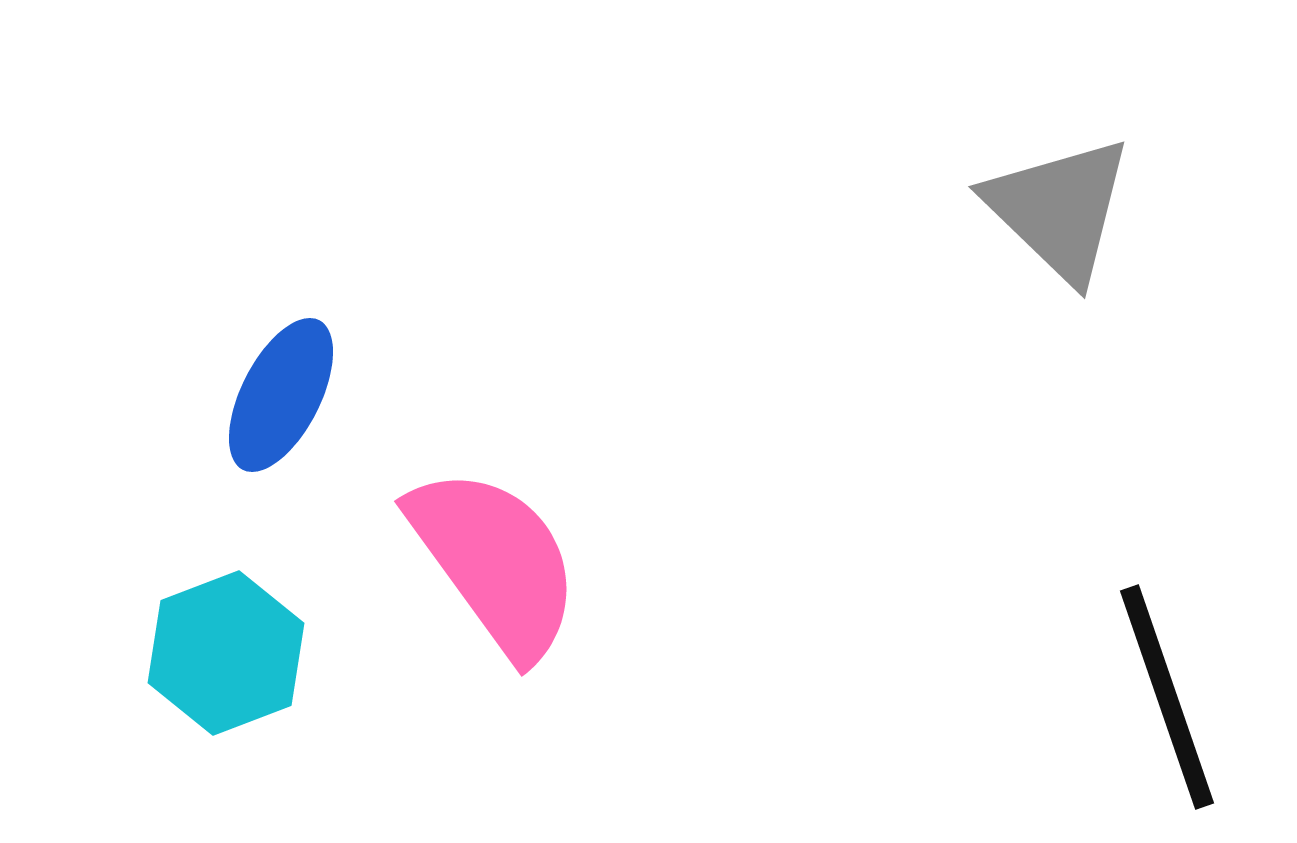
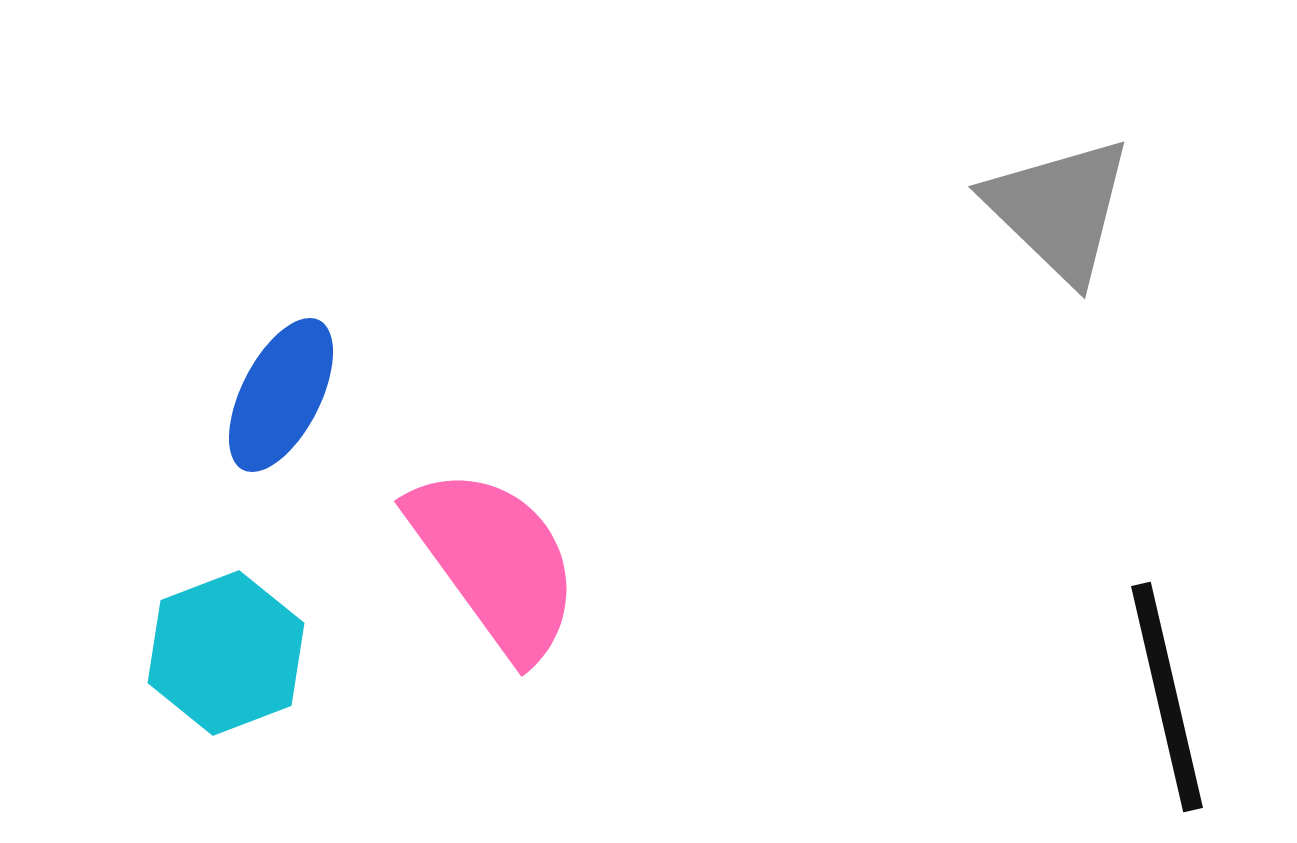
black line: rotated 6 degrees clockwise
